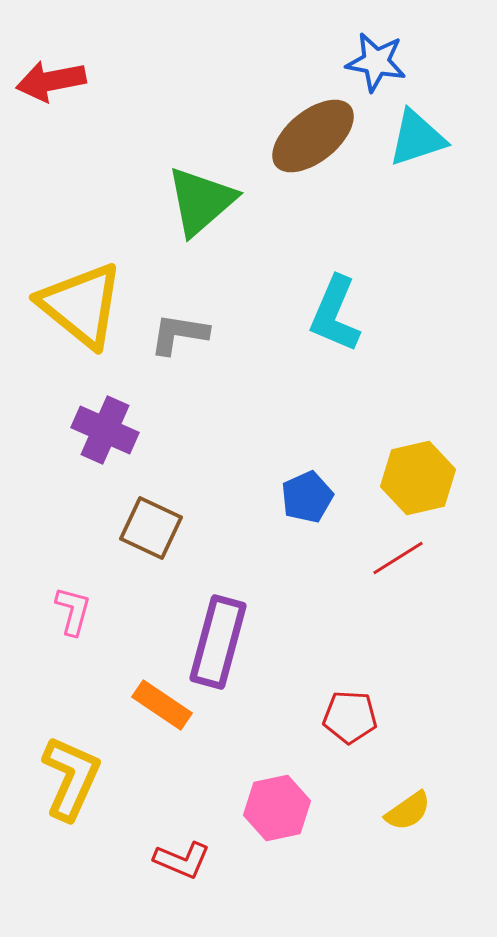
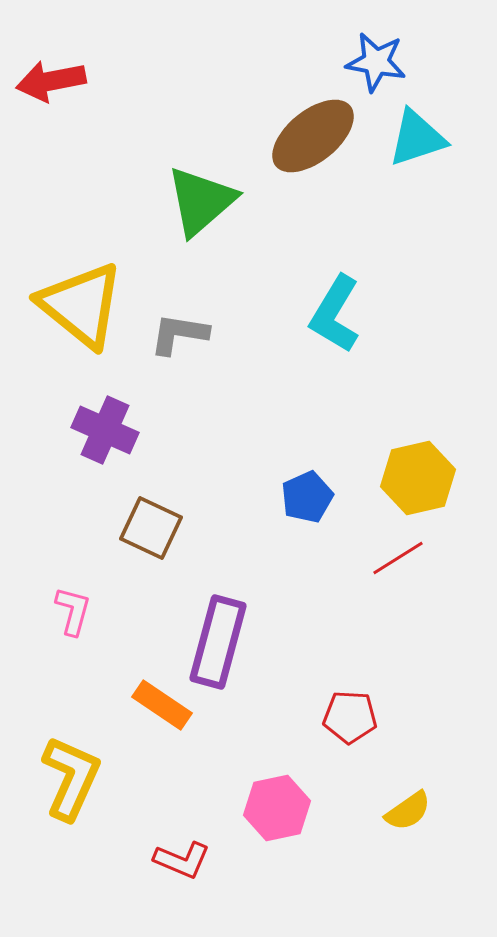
cyan L-shape: rotated 8 degrees clockwise
